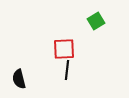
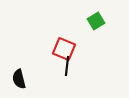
red square: rotated 25 degrees clockwise
black line: moved 4 px up
